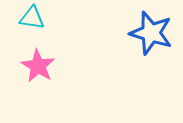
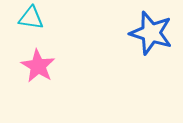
cyan triangle: moved 1 px left
